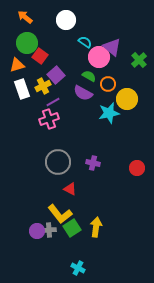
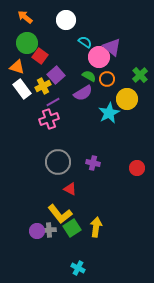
green cross: moved 1 px right, 15 px down
orange triangle: moved 2 px down; rotated 35 degrees clockwise
orange circle: moved 1 px left, 5 px up
white rectangle: rotated 18 degrees counterclockwise
purple semicircle: rotated 60 degrees counterclockwise
cyan star: rotated 15 degrees counterclockwise
